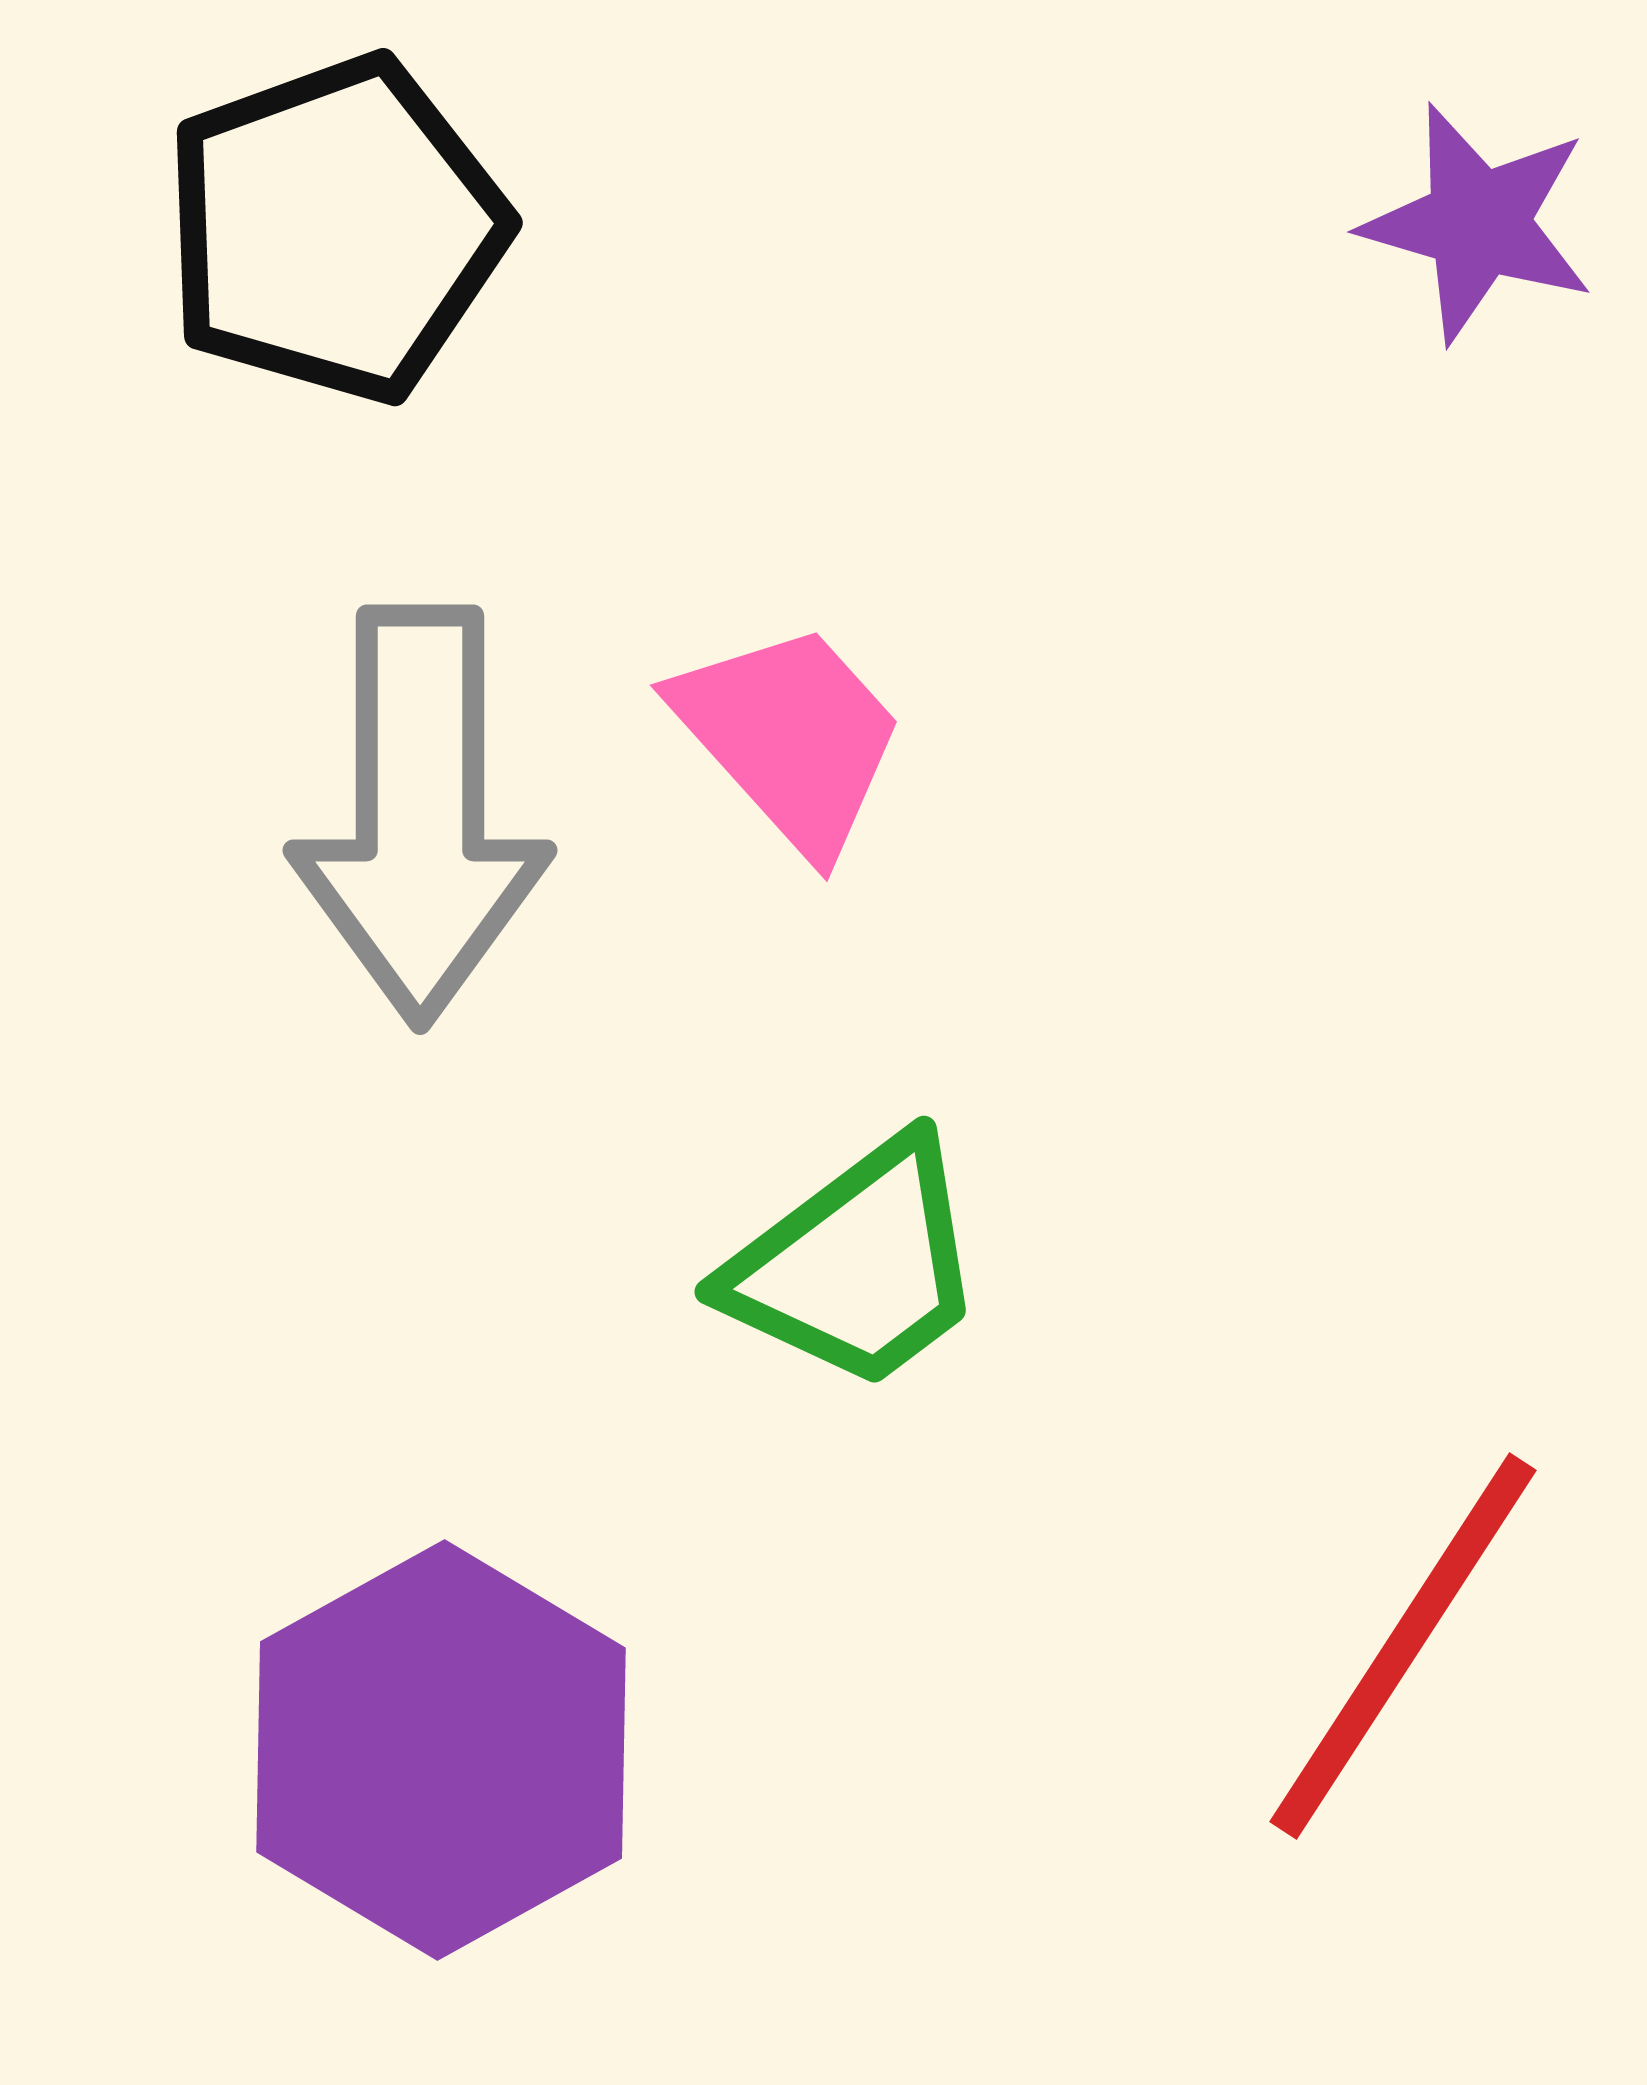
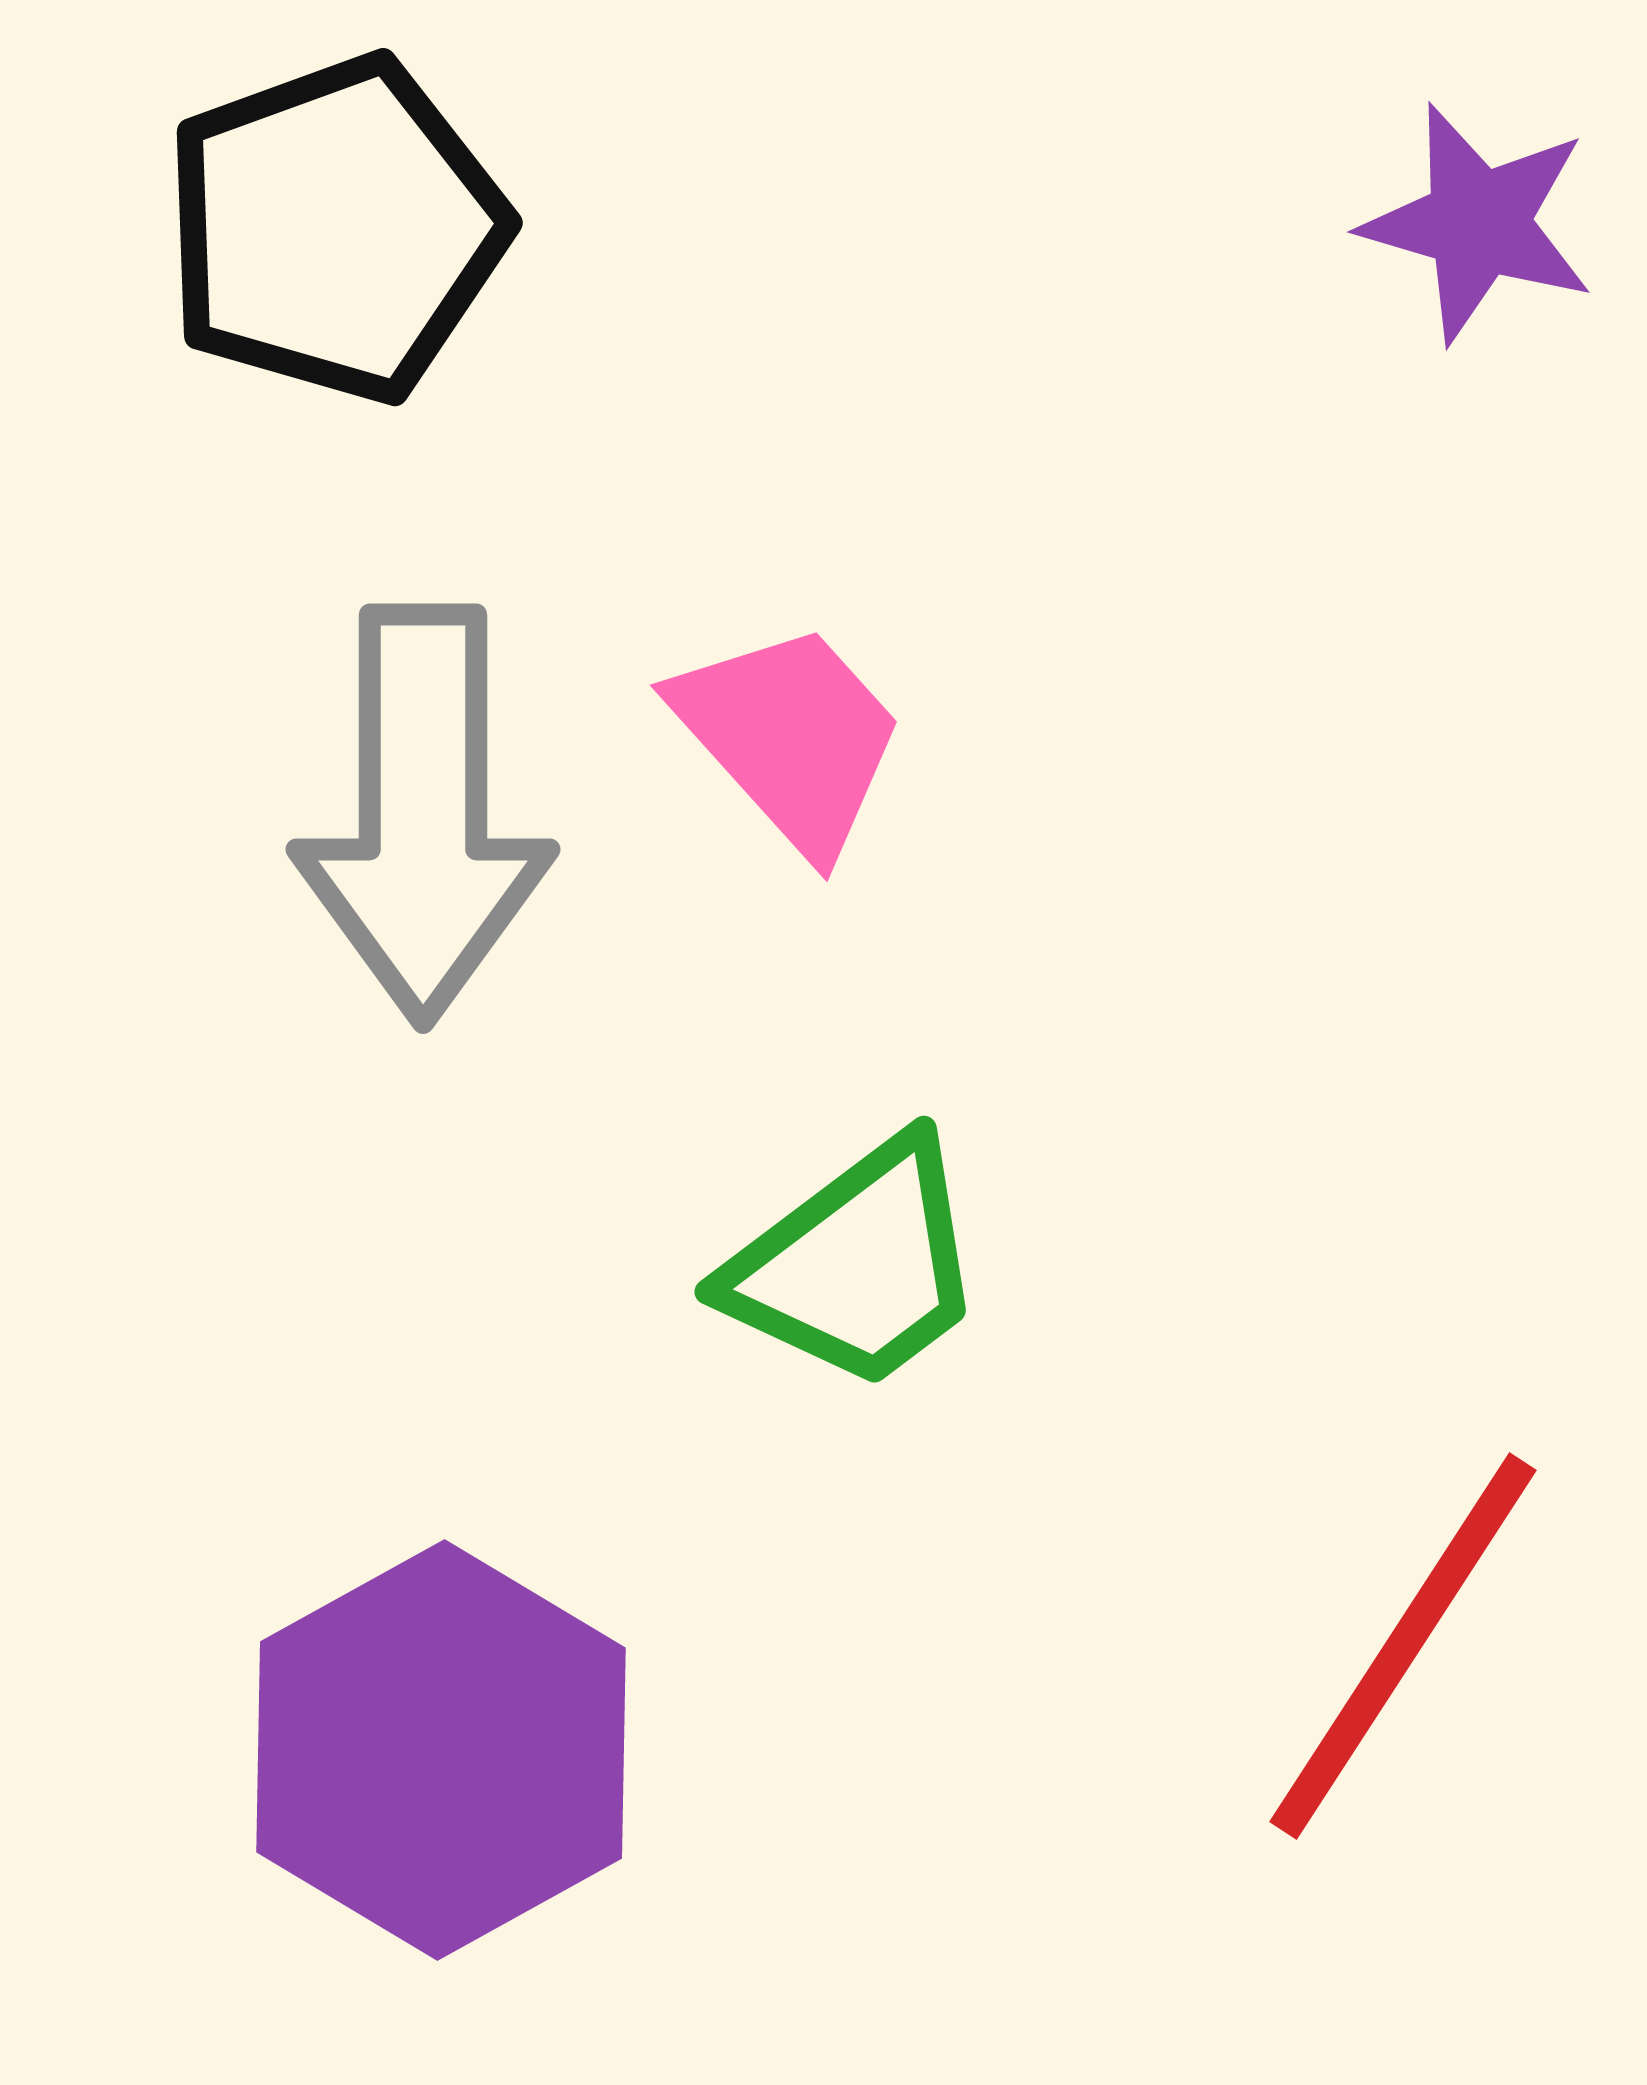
gray arrow: moved 3 px right, 1 px up
